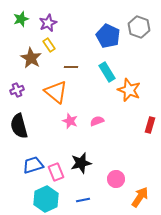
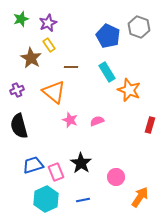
orange triangle: moved 2 px left
pink star: moved 1 px up
black star: rotated 25 degrees counterclockwise
pink circle: moved 2 px up
